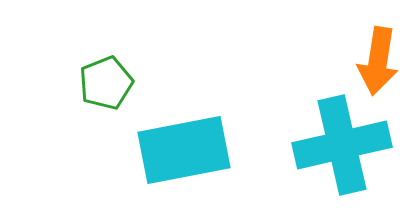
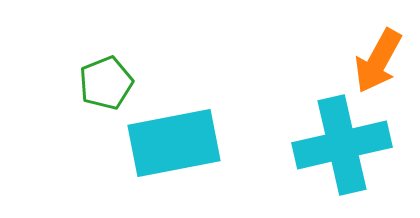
orange arrow: rotated 20 degrees clockwise
cyan rectangle: moved 10 px left, 7 px up
